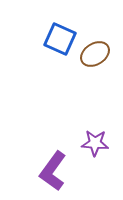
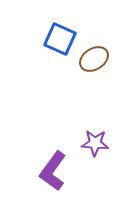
brown ellipse: moved 1 px left, 5 px down
